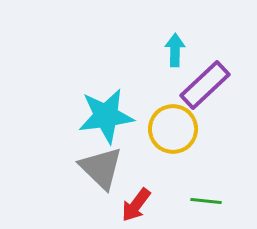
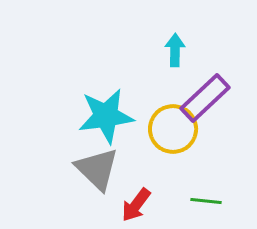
purple rectangle: moved 13 px down
gray triangle: moved 4 px left, 1 px down
